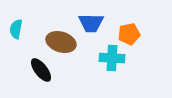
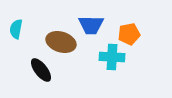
blue trapezoid: moved 2 px down
cyan cross: moved 1 px up
